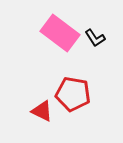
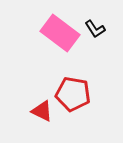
black L-shape: moved 9 px up
